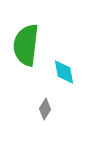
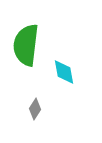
gray diamond: moved 10 px left
